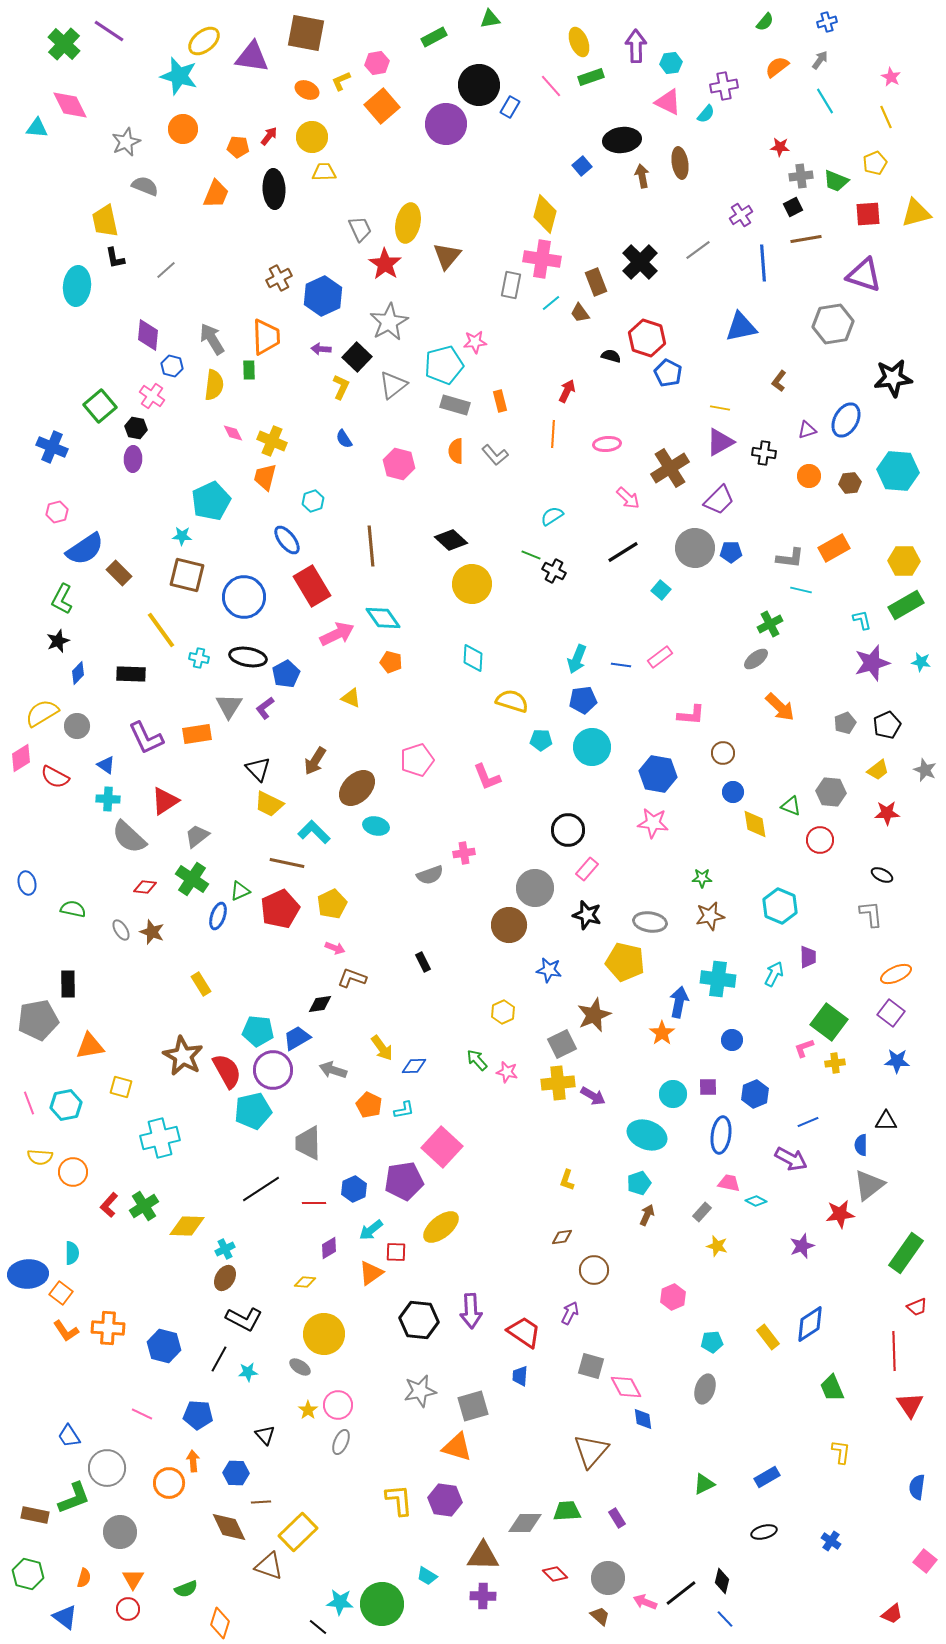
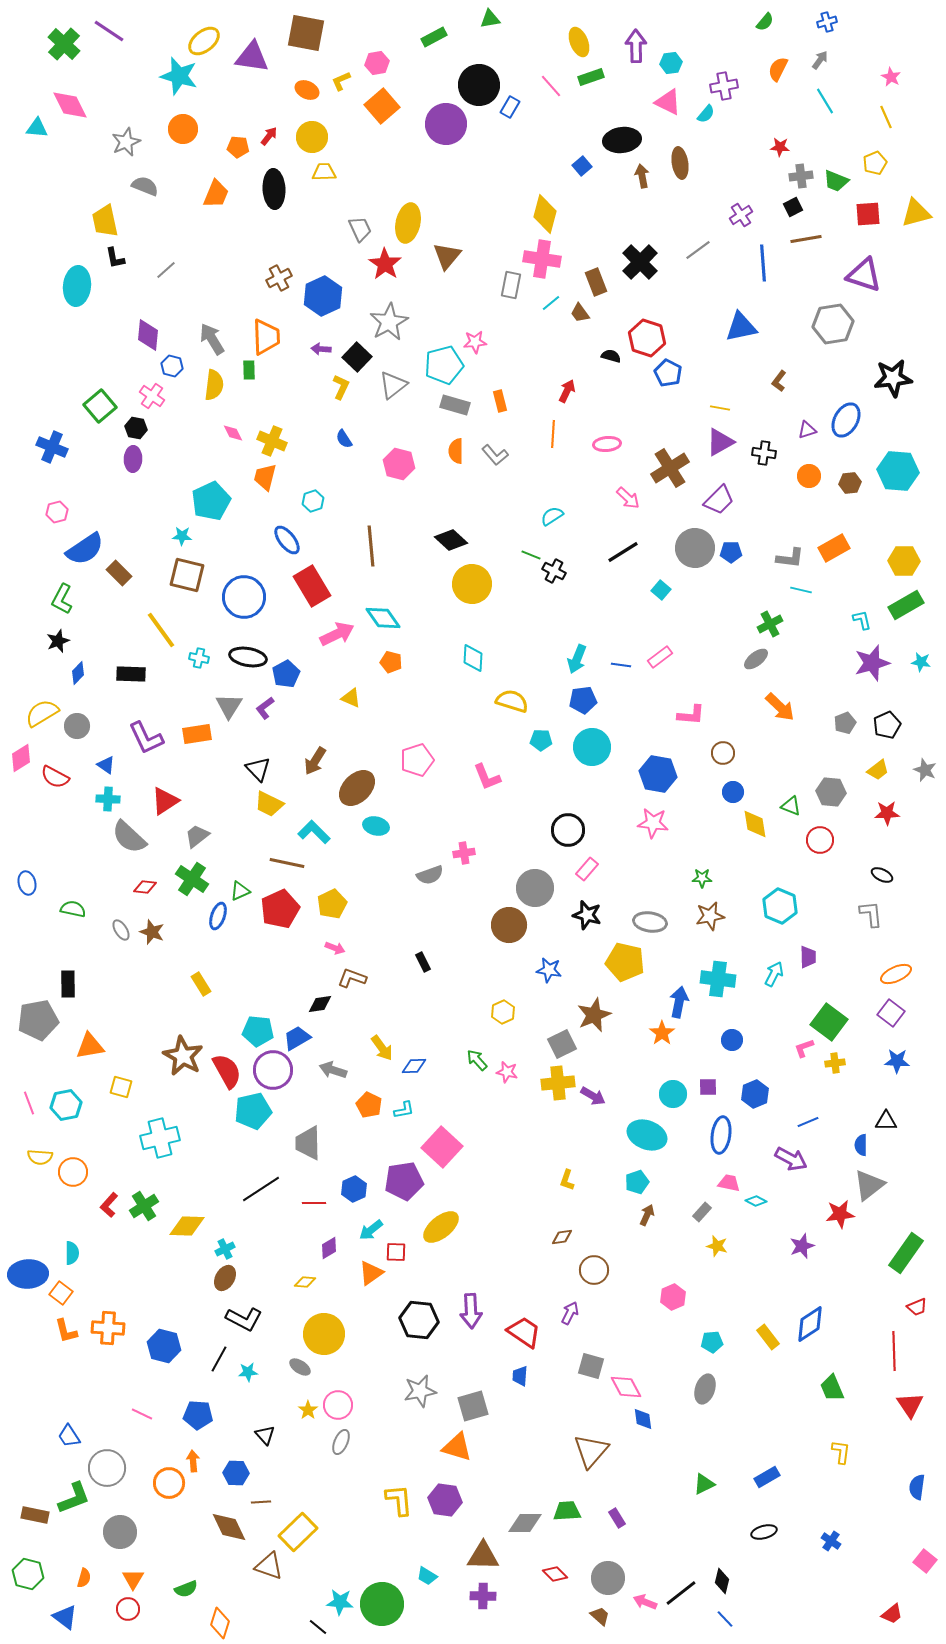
orange semicircle at (777, 67): moved 1 px right, 2 px down; rotated 25 degrees counterclockwise
cyan pentagon at (639, 1183): moved 2 px left, 1 px up
orange L-shape at (66, 1331): rotated 20 degrees clockwise
